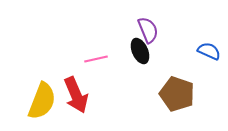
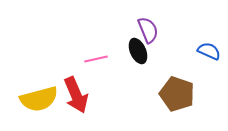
black ellipse: moved 2 px left
yellow semicircle: moved 3 px left, 2 px up; rotated 54 degrees clockwise
